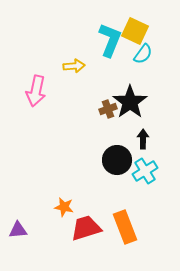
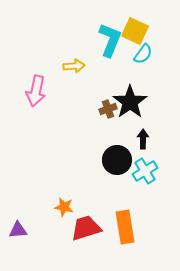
orange rectangle: rotated 12 degrees clockwise
